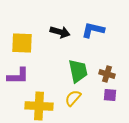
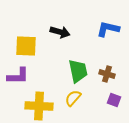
blue L-shape: moved 15 px right, 1 px up
yellow square: moved 4 px right, 3 px down
purple square: moved 4 px right, 5 px down; rotated 16 degrees clockwise
